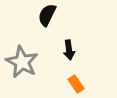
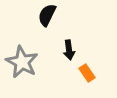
orange rectangle: moved 11 px right, 11 px up
